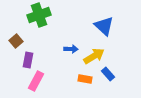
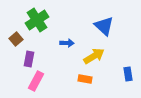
green cross: moved 2 px left, 5 px down; rotated 15 degrees counterclockwise
brown square: moved 2 px up
blue arrow: moved 4 px left, 6 px up
purple rectangle: moved 1 px right, 1 px up
blue rectangle: moved 20 px right; rotated 32 degrees clockwise
